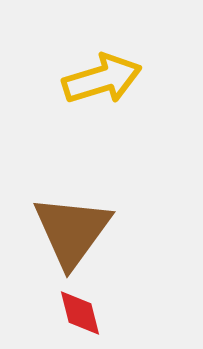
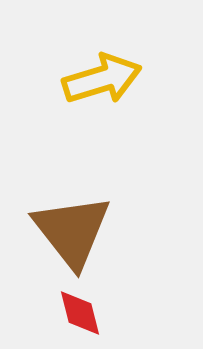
brown triangle: rotated 14 degrees counterclockwise
